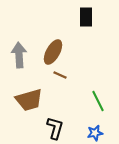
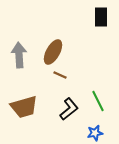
black rectangle: moved 15 px right
brown trapezoid: moved 5 px left, 7 px down
black L-shape: moved 14 px right, 19 px up; rotated 35 degrees clockwise
